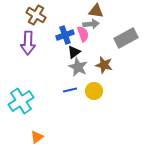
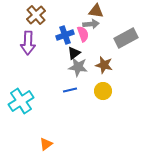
brown cross: rotated 18 degrees clockwise
black triangle: moved 1 px down
gray star: rotated 18 degrees counterclockwise
yellow circle: moved 9 px right
orange triangle: moved 9 px right, 7 px down
